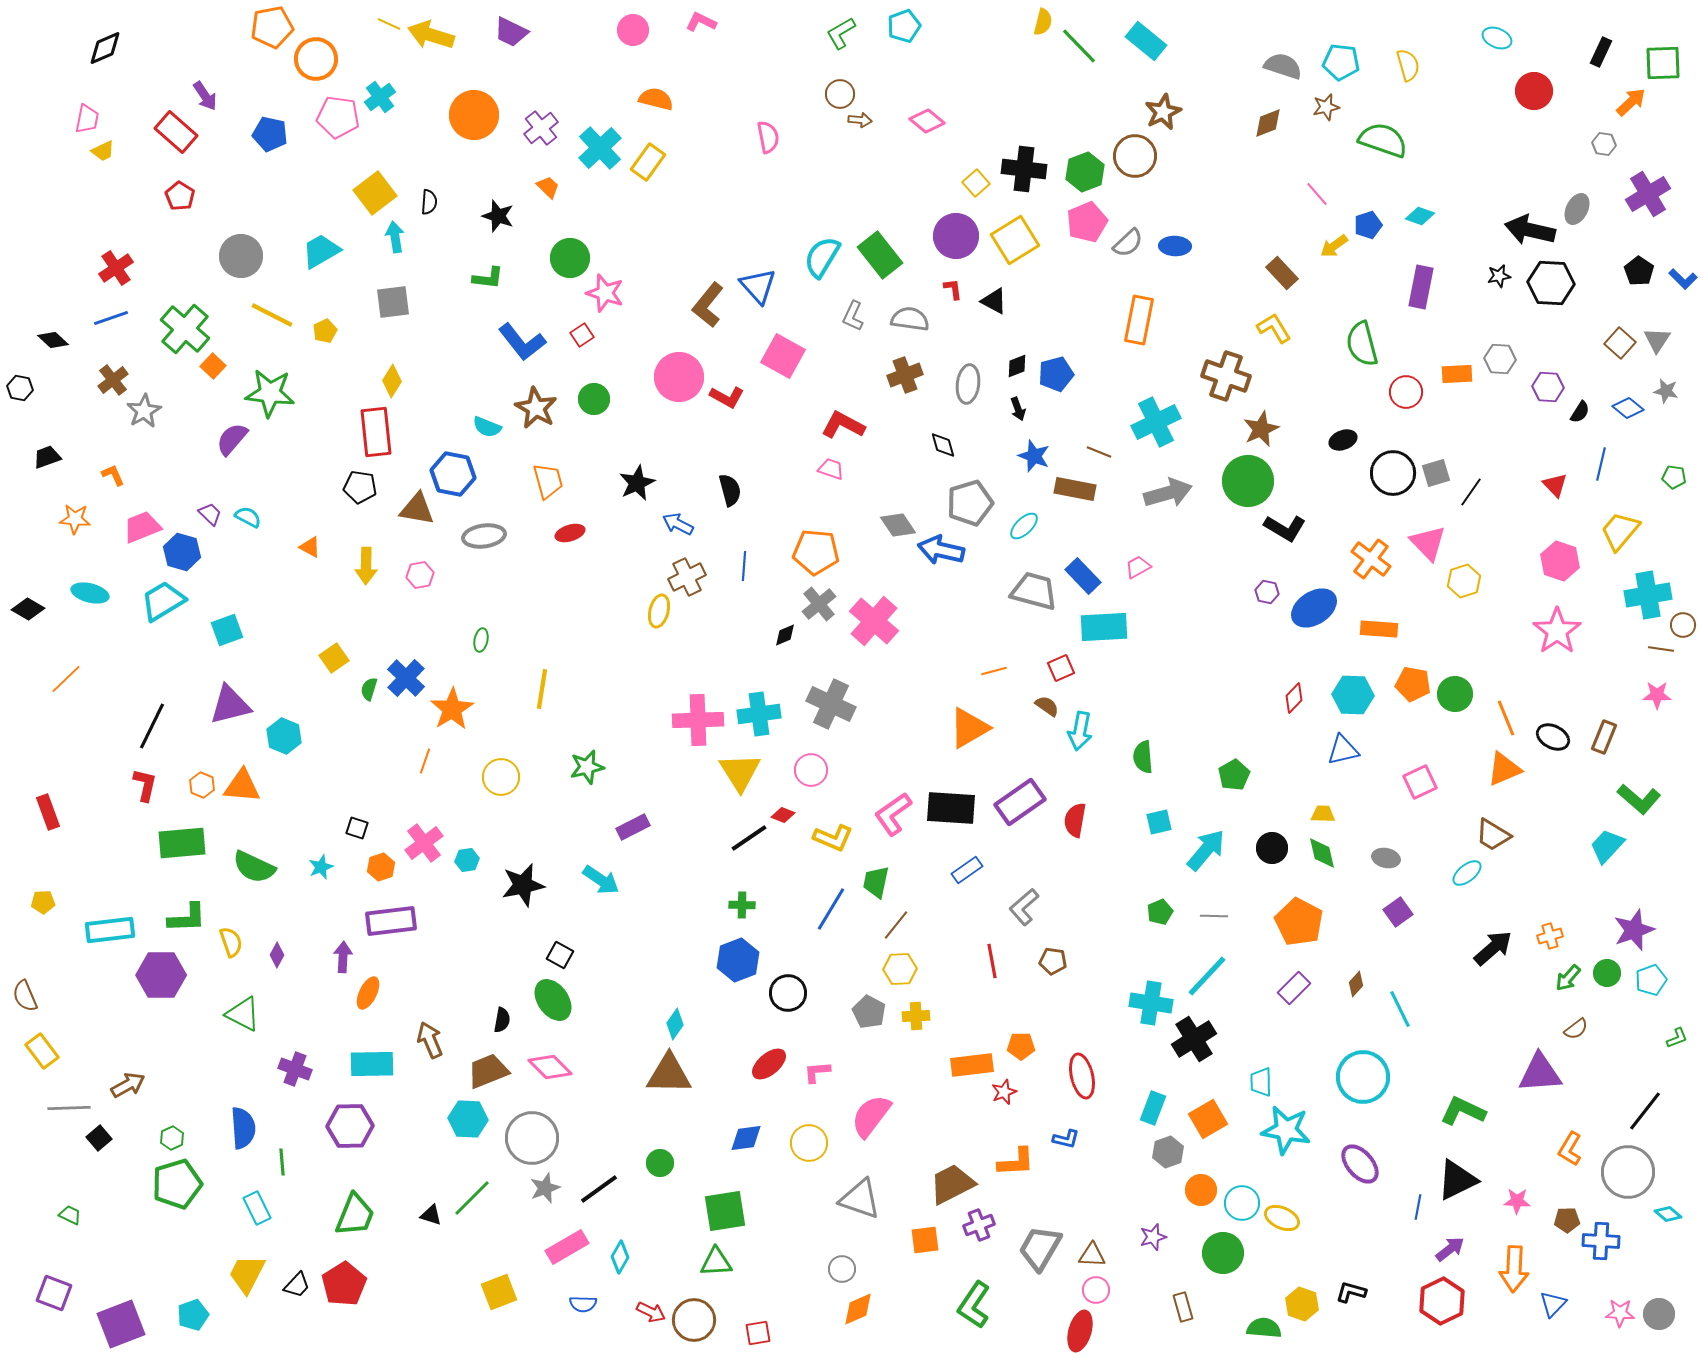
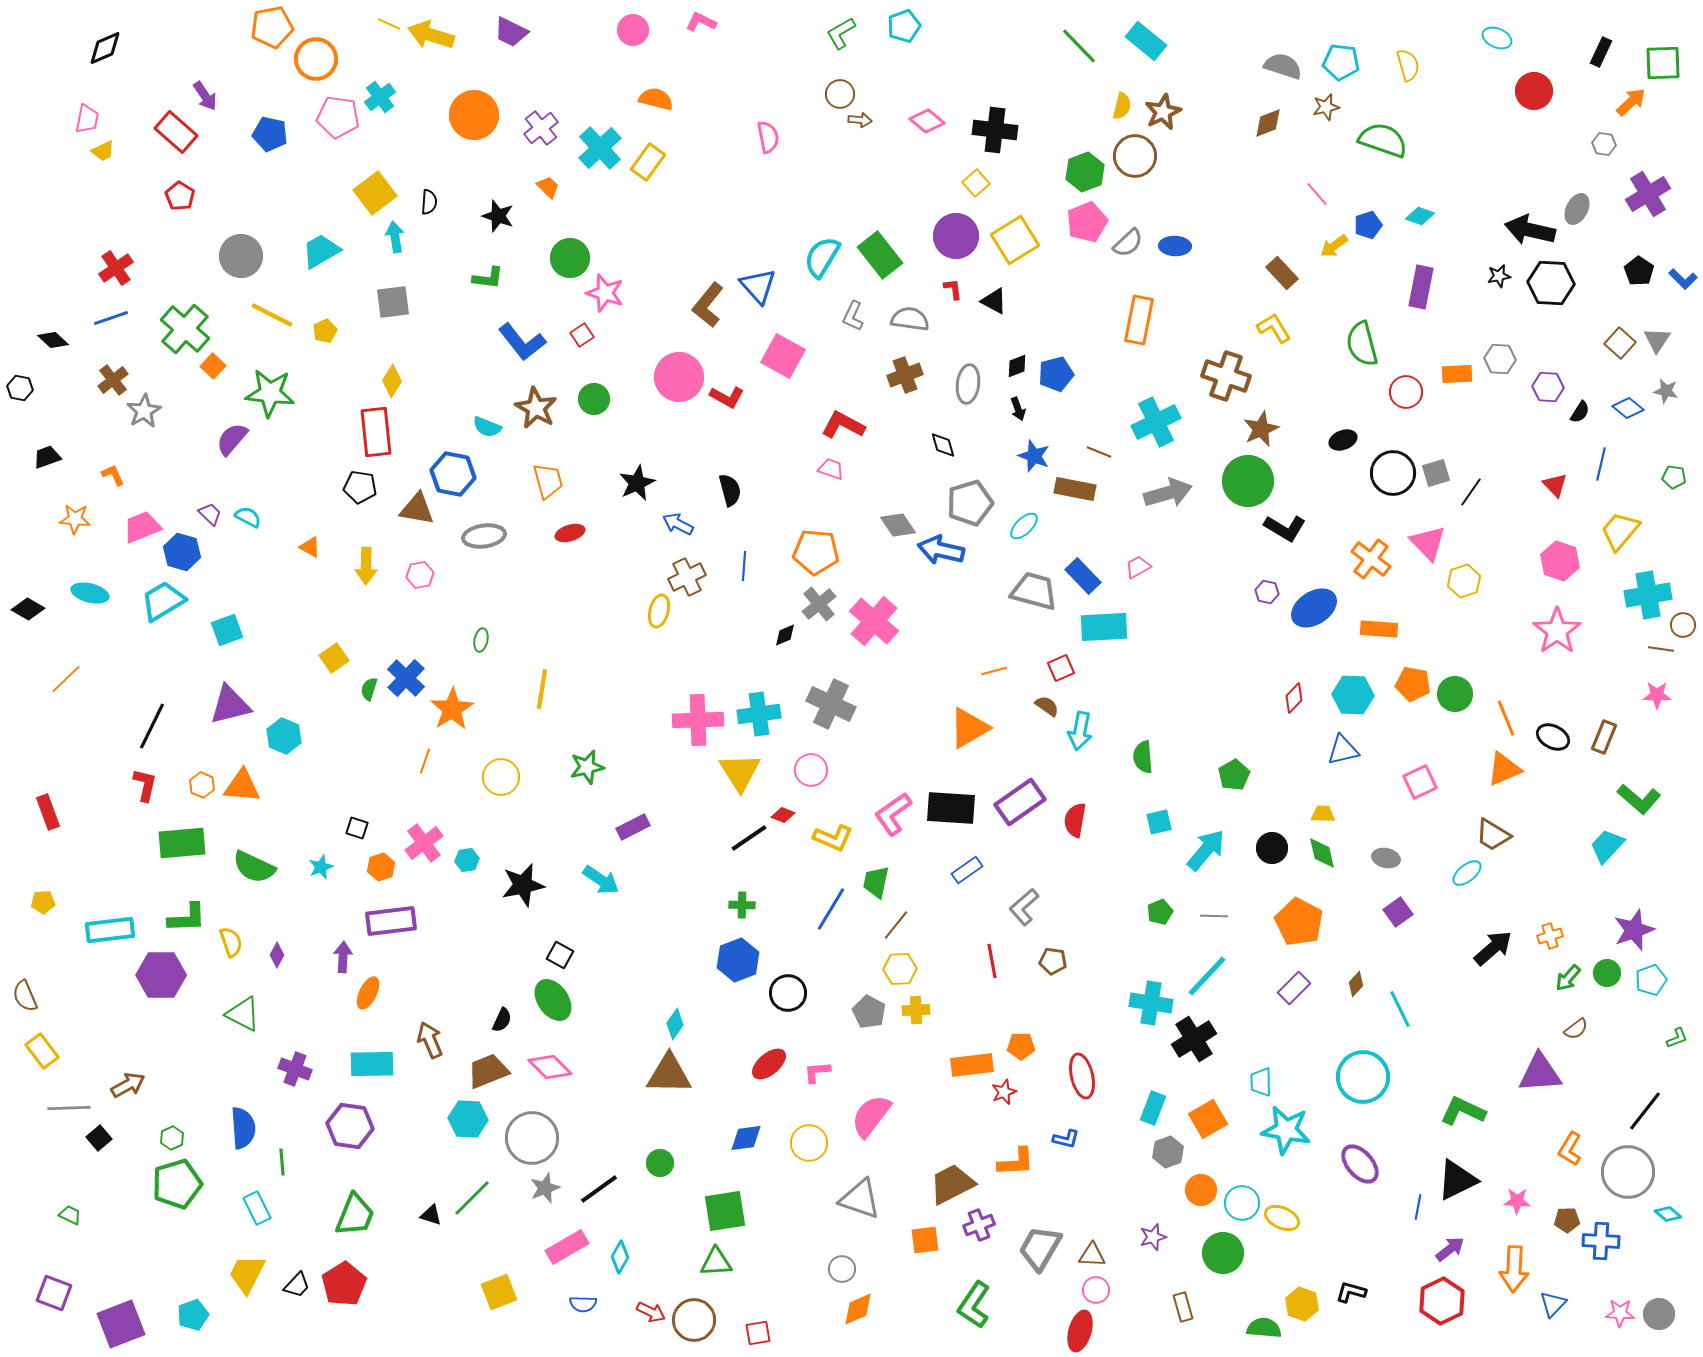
yellow semicircle at (1043, 22): moved 79 px right, 84 px down
black cross at (1024, 169): moved 29 px left, 39 px up
yellow cross at (916, 1016): moved 6 px up
black semicircle at (502, 1020): rotated 15 degrees clockwise
purple hexagon at (350, 1126): rotated 9 degrees clockwise
